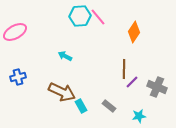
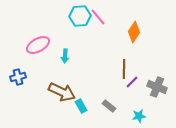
pink ellipse: moved 23 px right, 13 px down
cyan arrow: rotated 112 degrees counterclockwise
